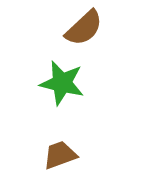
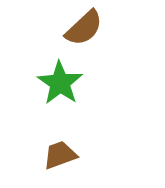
green star: moved 2 px left; rotated 21 degrees clockwise
